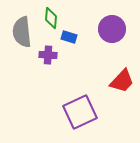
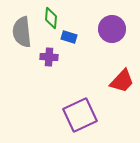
purple cross: moved 1 px right, 2 px down
purple square: moved 3 px down
